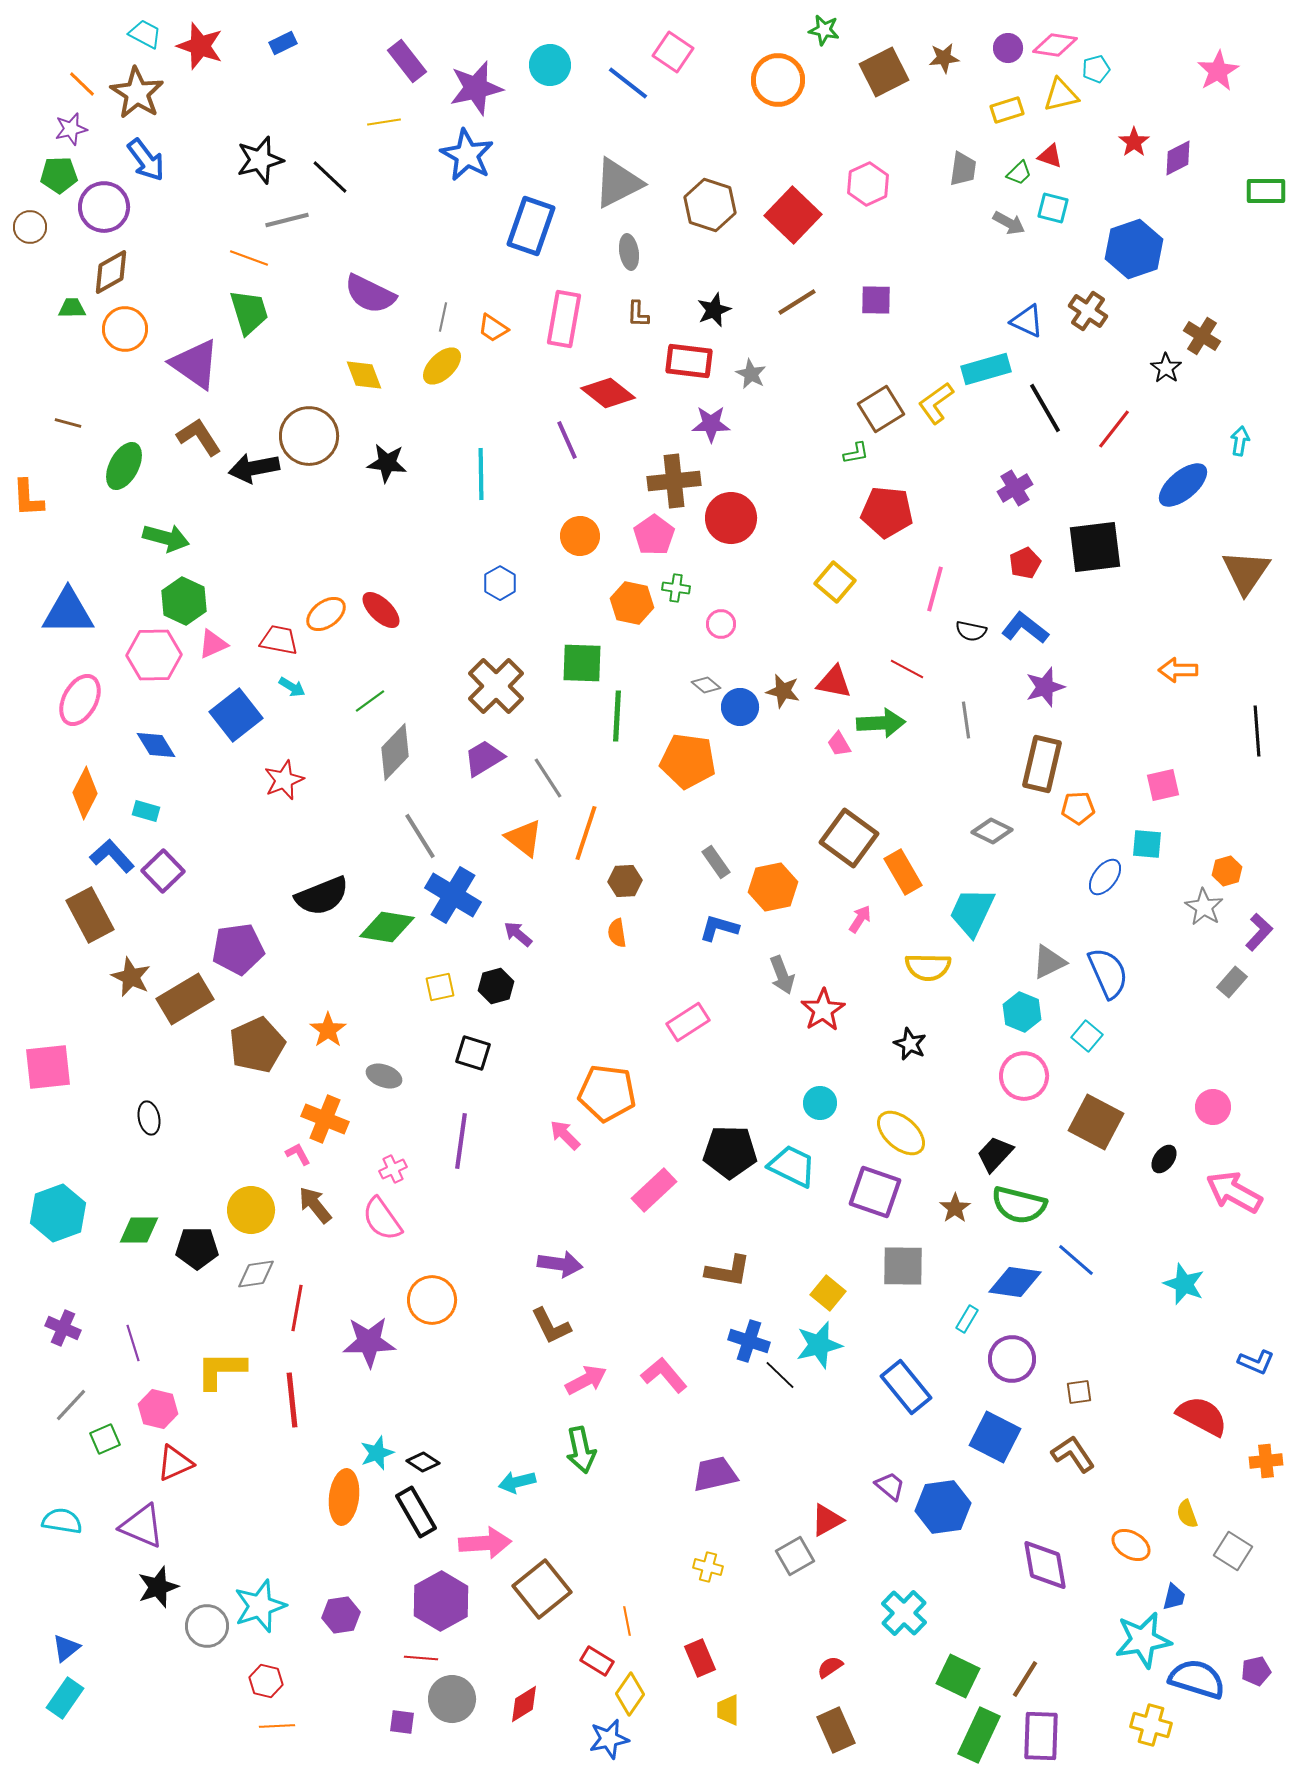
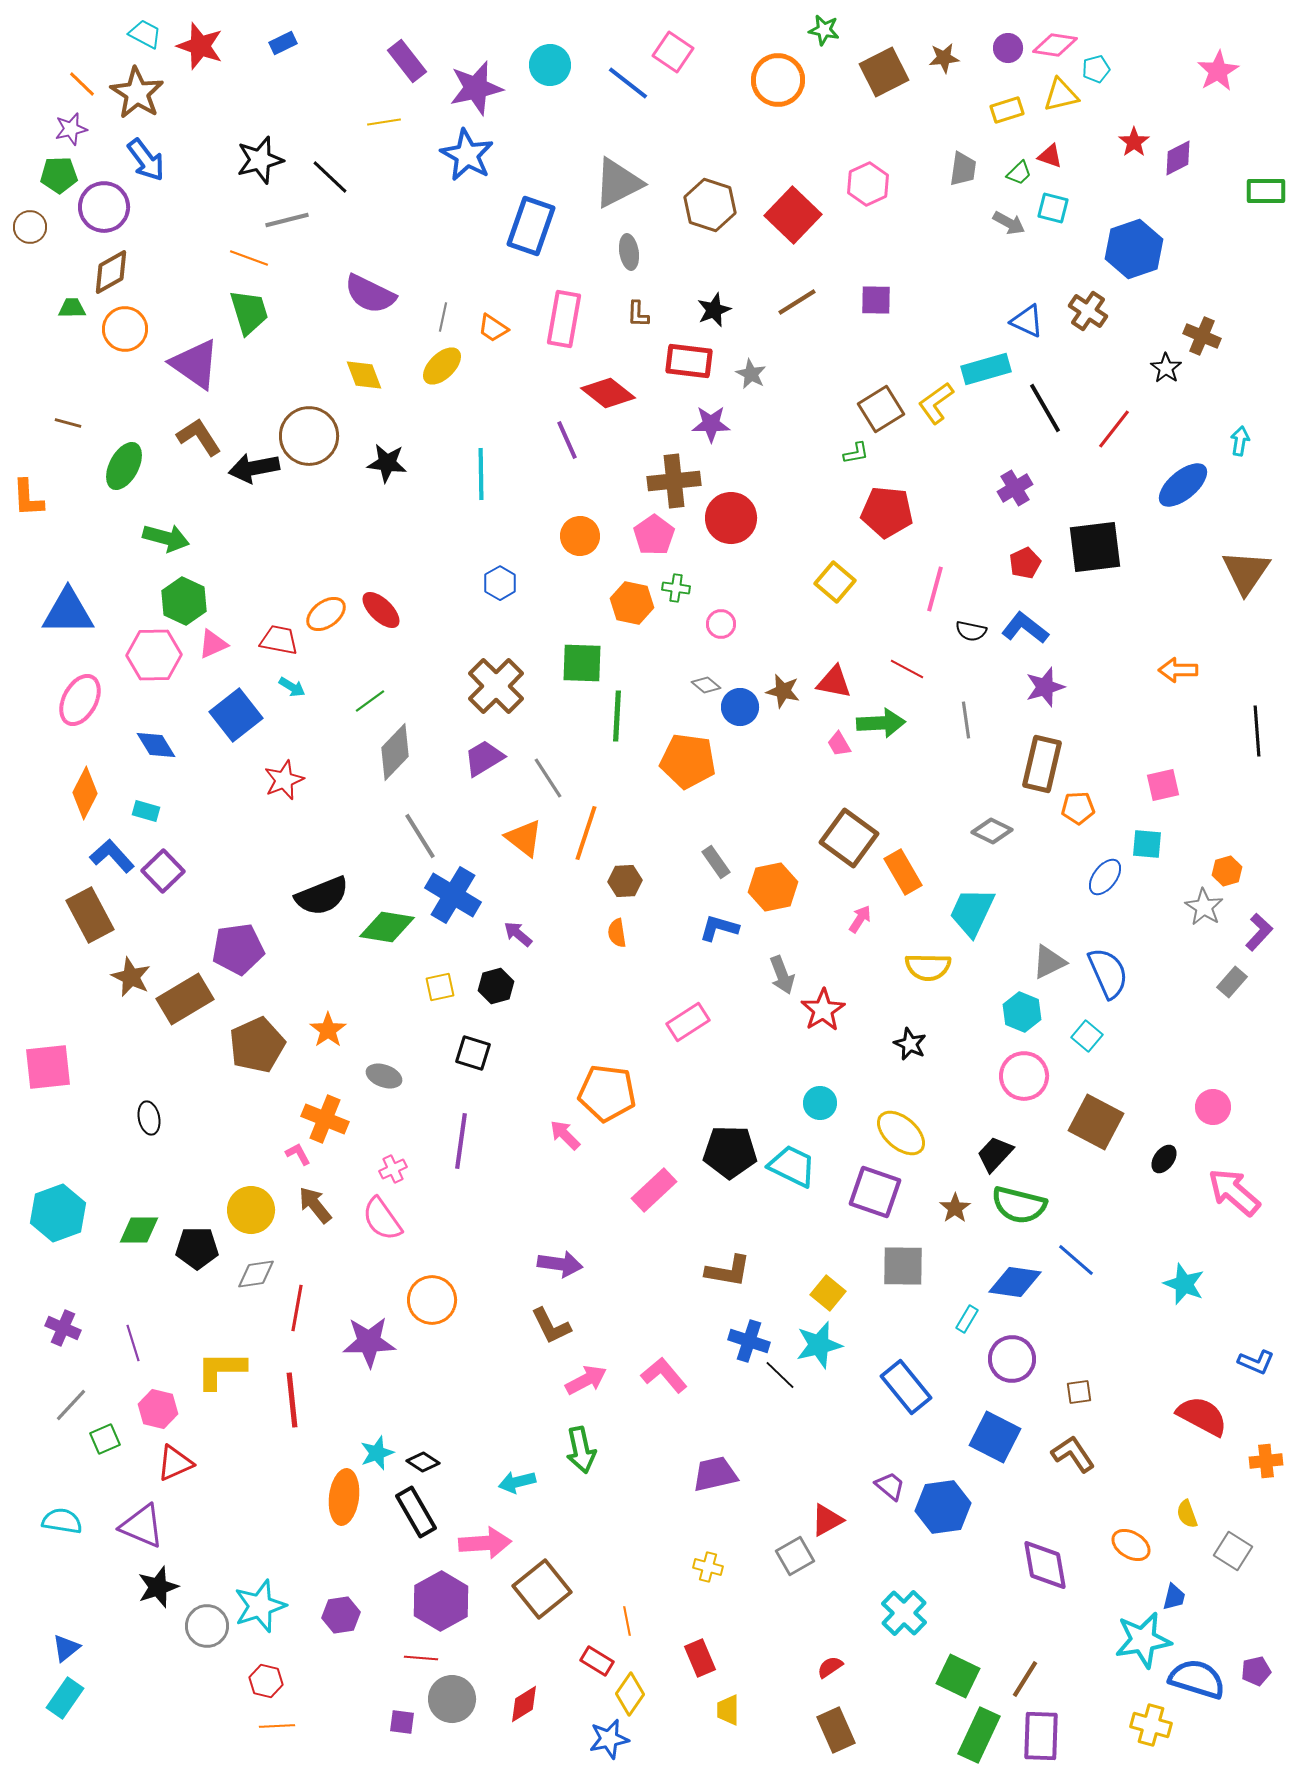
brown cross at (1202, 336): rotated 9 degrees counterclockwise
pink arrow at (1234, 1192): rotated 12 degrees clockwise
